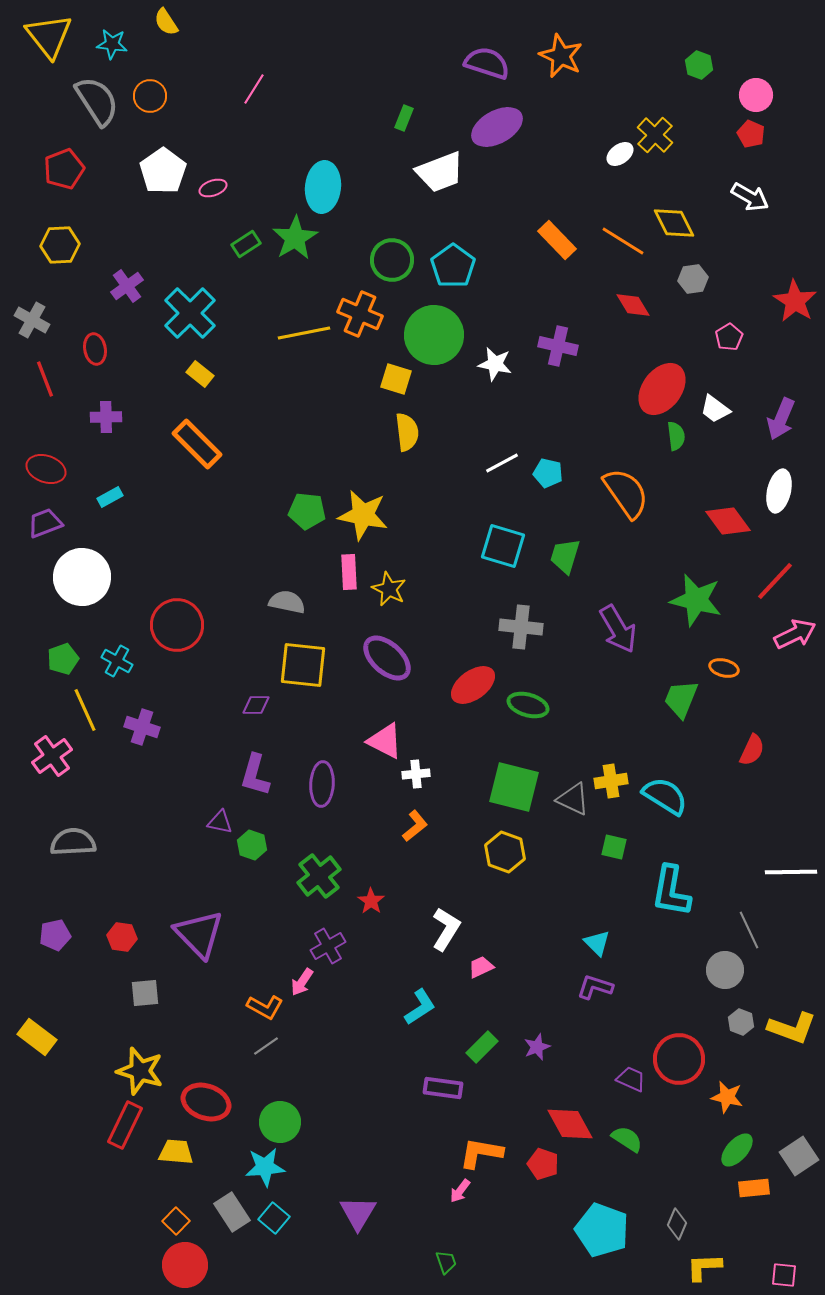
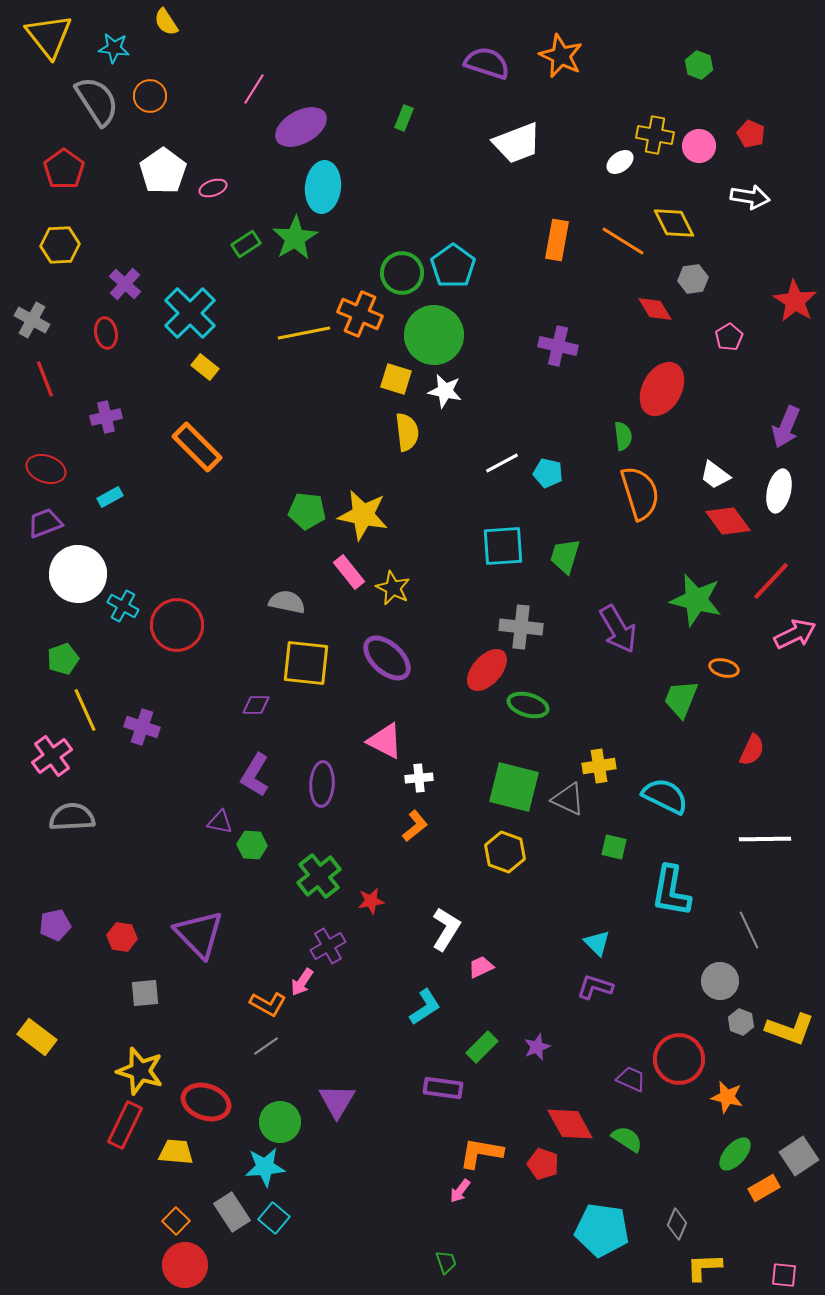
cyan star at (112, 44): moved 2 px right, 4 px down
pink circle at (756, 95): moved 57 px left, 51 px down
purple ellipse at (497, 127): moved 196 px left
yellow cross at (655, 135): rotated 33 degrees counterclockwise
white ellipse at (620, 154): moved 8 px down
red pentagon at (64, 169): rotated 15 degrees counterclockwise
white trapezoid at (440, 172): moved 77 px right, 29 px up
white arrow at (750, 197): rotated 21 degrees counterclockwise
orange rectangle at (557, 240): rotated 54 degrees clockwise
green circle at (392, 260): moved 10 px right, 13 px down
purple cross at (127, 286): moved 2 px left, 2 px up; rotated 12 degrees counterclockwise
red diamond at (633, 305): moved 22 px right, 4 px down
red ellipse at (95, 349): moved 11 px right, 16 px up
white star at (495, 364): moved 50 px left, 27 px down
yellow rectangle at (200, 374): moved 5 px right, 7 px up
red ellipse at (662, 389): rotated 8 degrees counterclockwise
white trapezoid at (715, 409): moved 66 px down
purple cross at (106, 417): rotated 12 degrees counterclockwise
purple arrow at (781, 419): moved 5 px right, 8 px down
green semicircle at (676, 436): moved 53 px left
orange rectangle at (197, 444): moved 3 px down
orange semicircle at (626, 493): moved 14 px right; rotated 18 degrees clockwise
cyan square at (503, 546): rotated 21 degrees counterclockwise
pink rectangle at (349, 572): rotated 36 degrees counterclockwise
white circle at (82, 577): moved 4 px left, 3 px up
red line at (775, 581): moved 4 px left
yellow star at (389, 589): moved 4 px right, 1 px up
cyan cross at (117, 661): moved 6 px right, 55 px up
yellow square at (303, 665): moved 3 px right, 2 px up
red ellipse at (473, 685): moved 14 px right, 15 px up; rotated 12 degrees counterclockwise
white cross at (416, 774): moved 3 px right, 4 px down
purple L-shape at (255, 775): rotated 15 degrees clockwise
yellow cross at (611, 781): moved 12 px left, 15 px up
cyan semicircle at (665, 796): rotated 6 degrees counterclockwise
gray triangle at (573, 799): moved 5 px left
gray semicircle at (73, 842): moved 1 px left, 25 px up
green hexagon at (252, 845): rotated 16 degrees counterclockwise
white line at (791, 872): moved 26 px left, 33 px up
red star at (371, 901): rotated 28 degrees clockwise
purple pentagon at (55, 935): moved 10 px up
gray circle at (725, 970): moved 5 px left, 11 px down
orange L-shape at (265, 1007): moved 3 px right, 3 px up
cyan L-shape at (420, 1007): moved 5 px right
yellow L-shape at (792, 1028): moved 2 px left, 1 px down
green ellipse at (737, 1150): moved 2 px left, 4 px down
orange rectangle at (754, 1188): moved 10 px right; rotated 24 degrees counterclockwise
purple triangle at (358, 1213): moved 21 px left, 112 px up
cyan pentagon at (602, 1230): rotated 12 degrees counterclockwise
